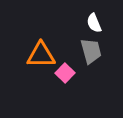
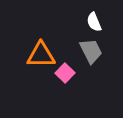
white semicircle: moved 1 px up
gray trapezoid: rotated 12 degrees counterclockwise
